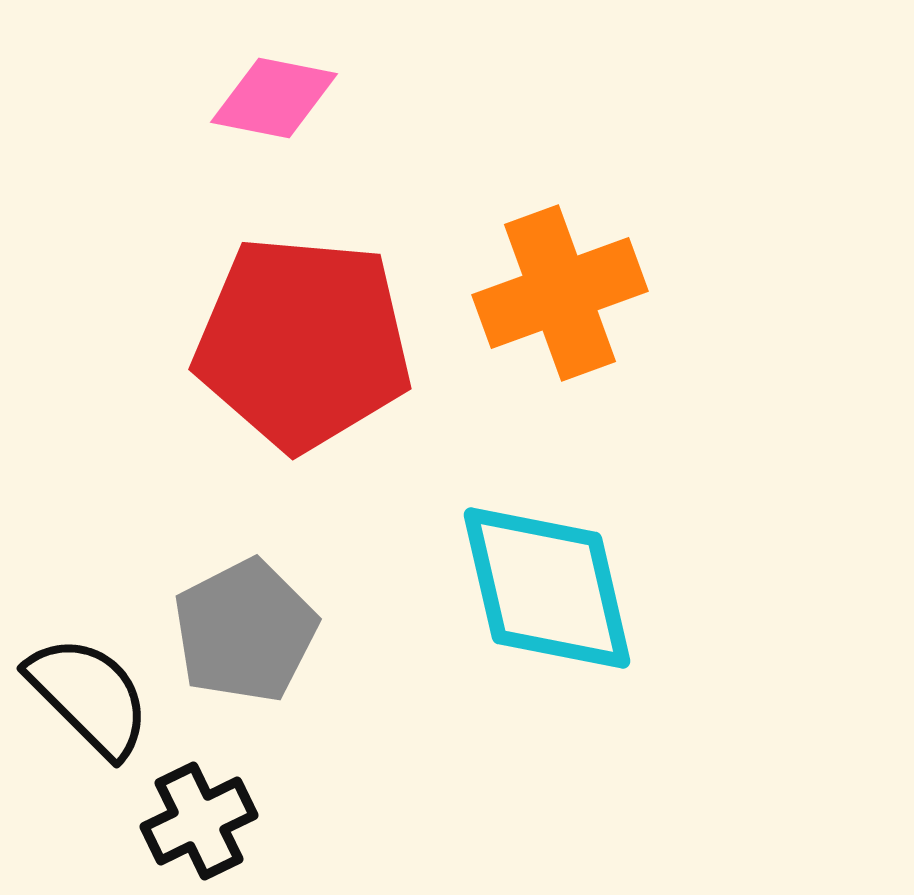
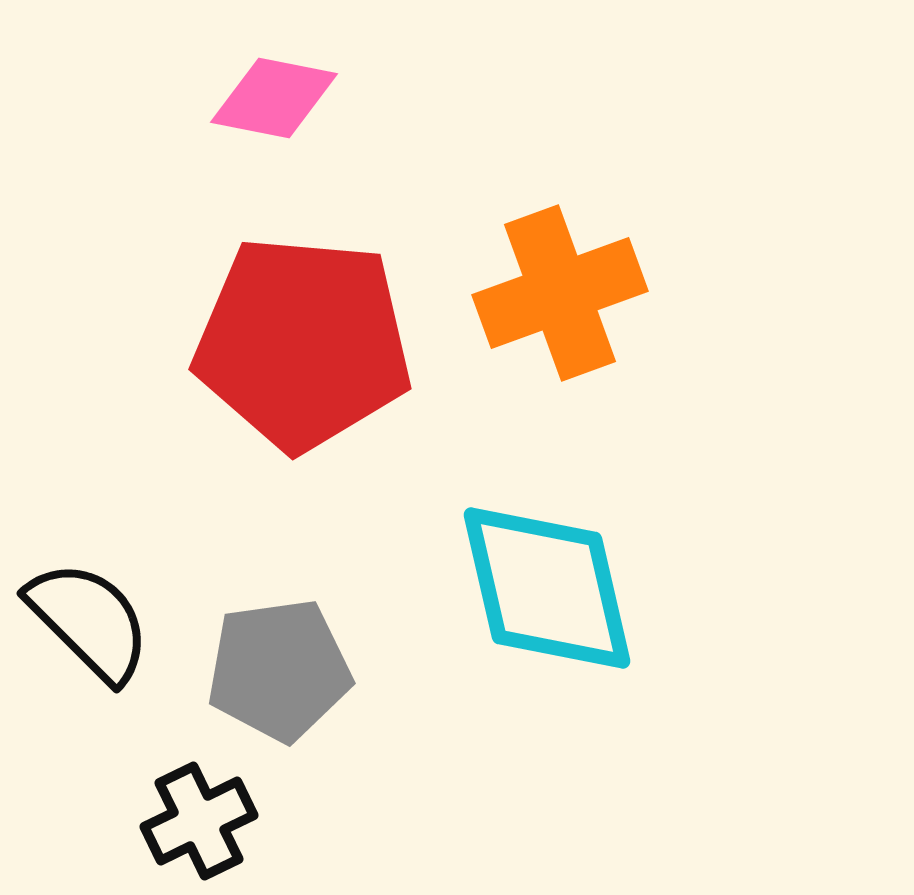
gray pentagon: moved 34 px right, 39 px down; rotated 19 degrees clockwise
black semicircle: moved 75 px up
